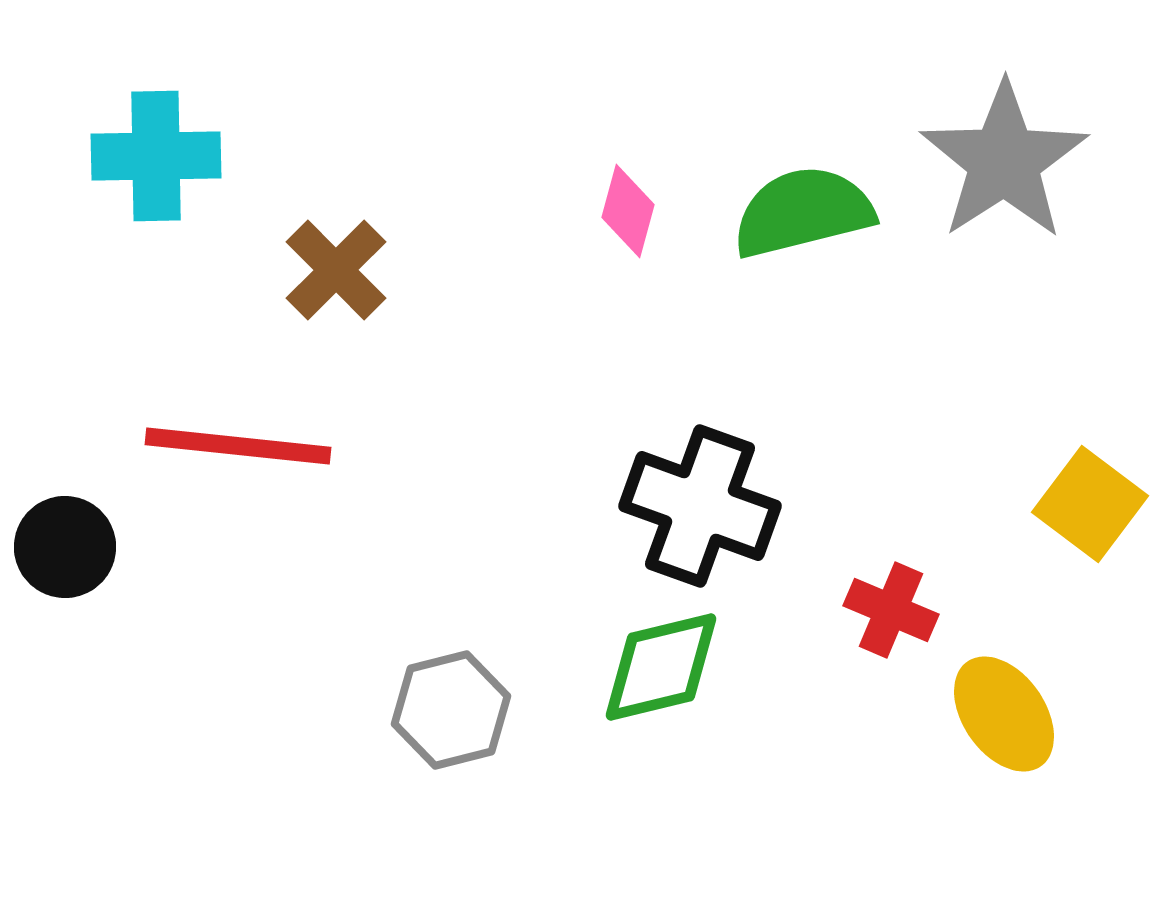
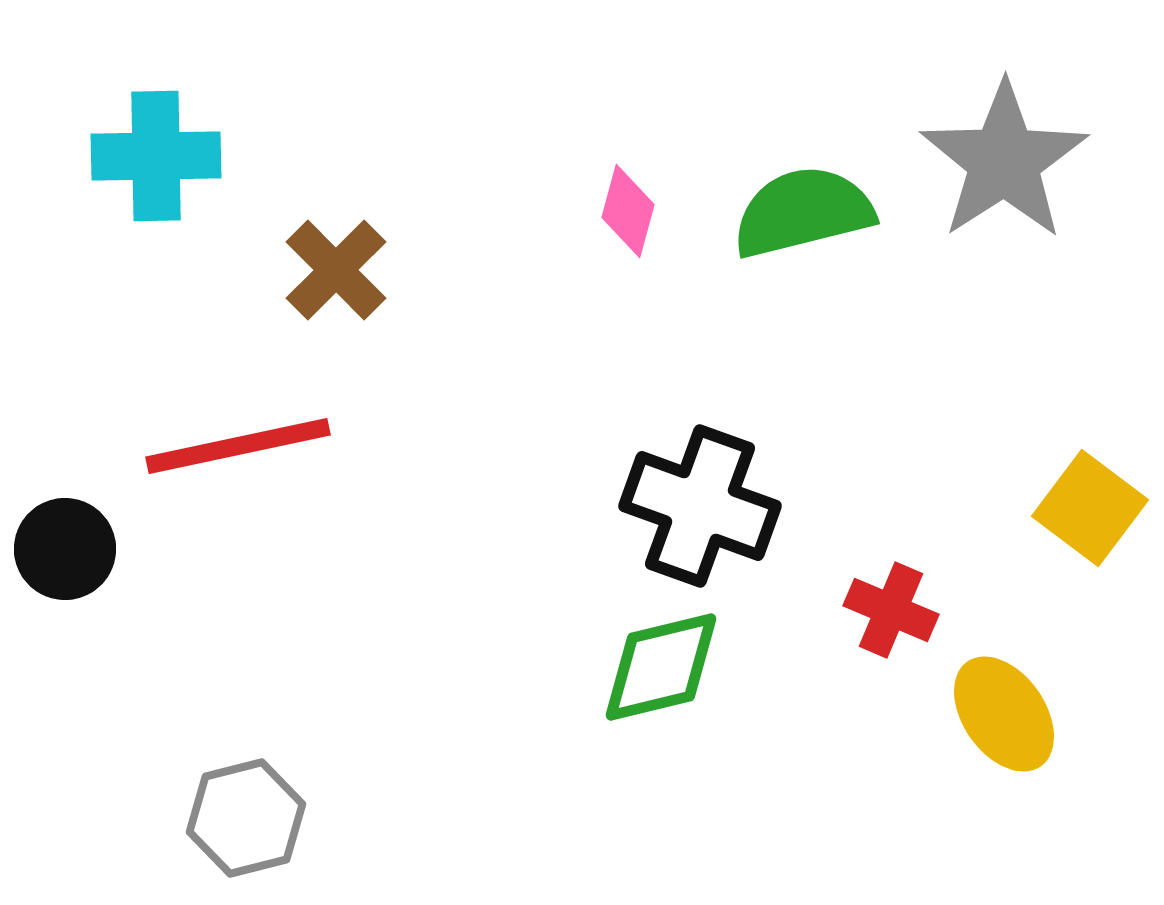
red line: rotated 18 degrees counterclockwise
yellow square: moved 4 px down
black circle: moved 2 px down
gray hexagon: moved 205 px left, 108 px down
